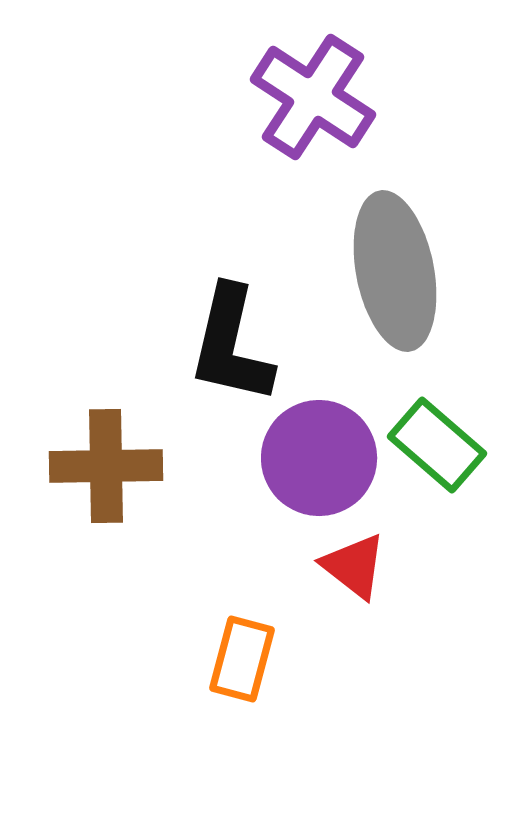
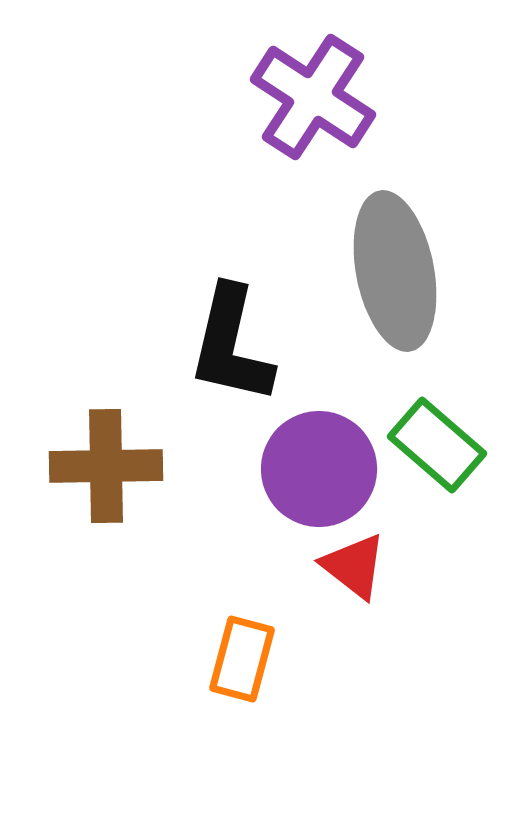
purple circle: moved 11 px down
